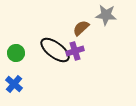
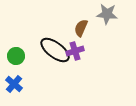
gray star: moved 1 px right, 1 px up
brown semicircle: rotated 24 degrees counterclockwise
green circle: moved 3 px down
